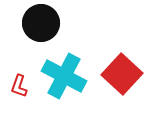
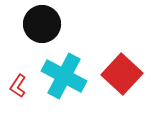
black circle: moved 1 px right, 1 px down
red L-shape: moved 1 px left; rotated 15 degrees clockwise
